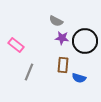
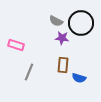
black circle: moved 4 px left, 18 px up
pink rectangle: rotated 21 degrees counterclockwise
